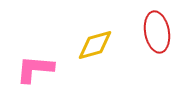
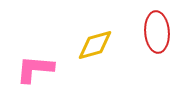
red ellipse: rotated 6 degrees clockwise
